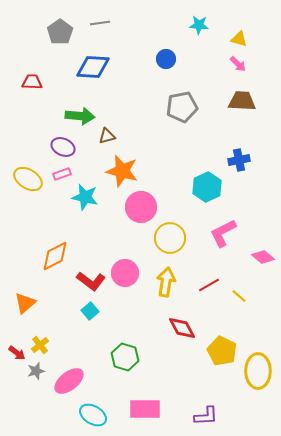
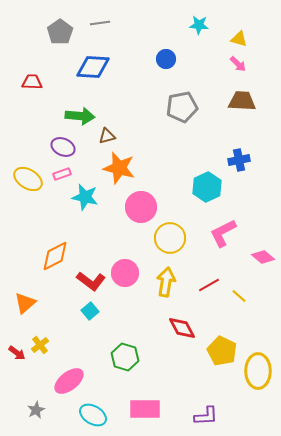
orange star at (122, 171): moved 3 px left, 3 px up
gray star at (36, 371): moved 39 px down; rotated 12 degrees counterclockwise
